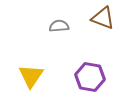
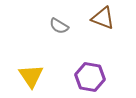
gray semicircle: rotated 144 degrees counterclockwise
yellow triangle: rotated 8 degrees counterclockwise
